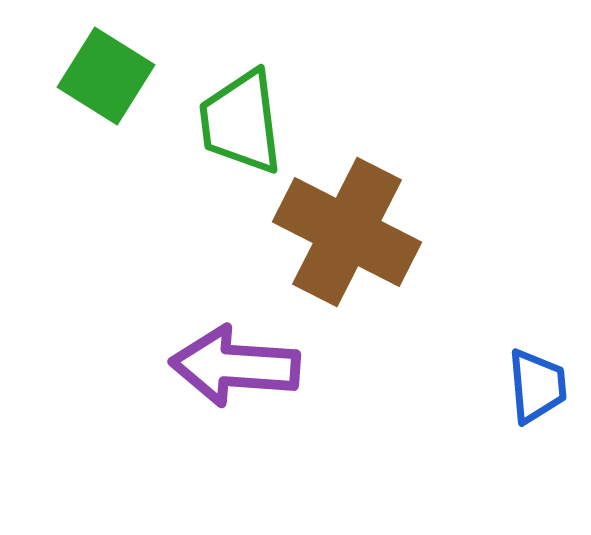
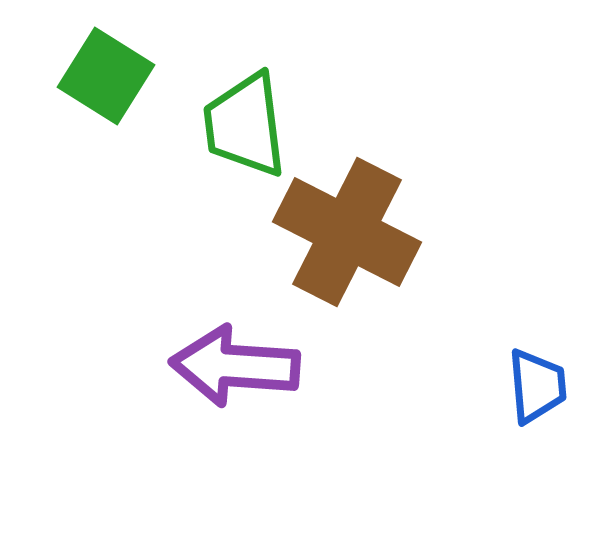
green trapezoid: moved 4 px right, 3 px down
